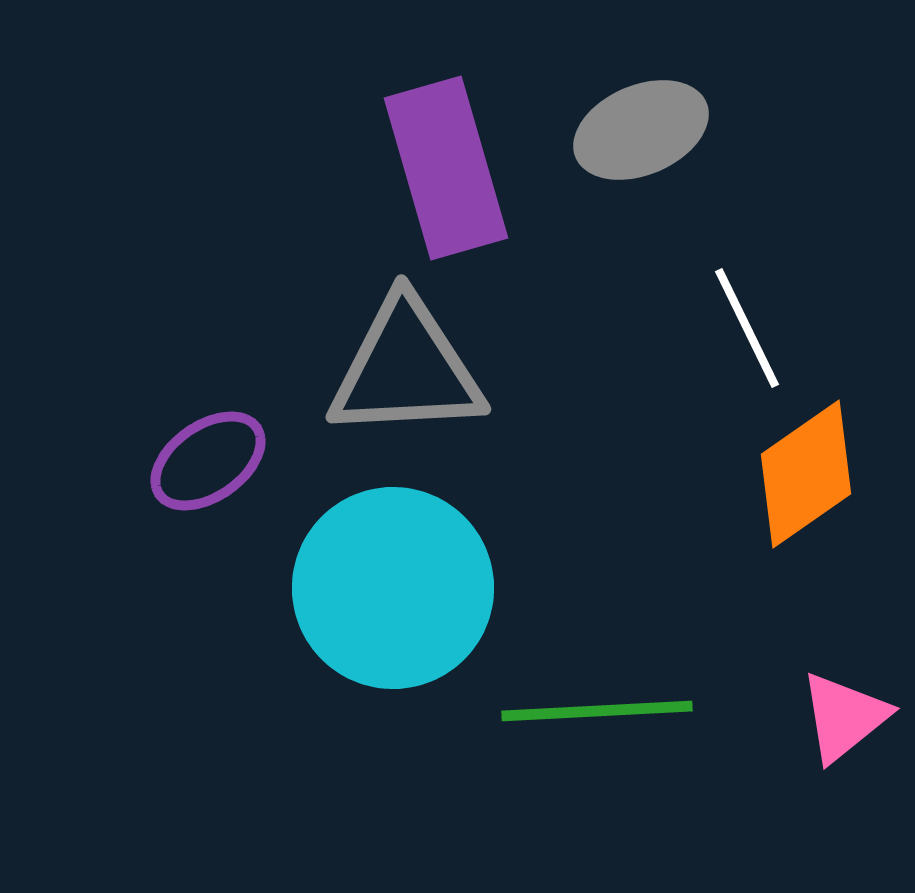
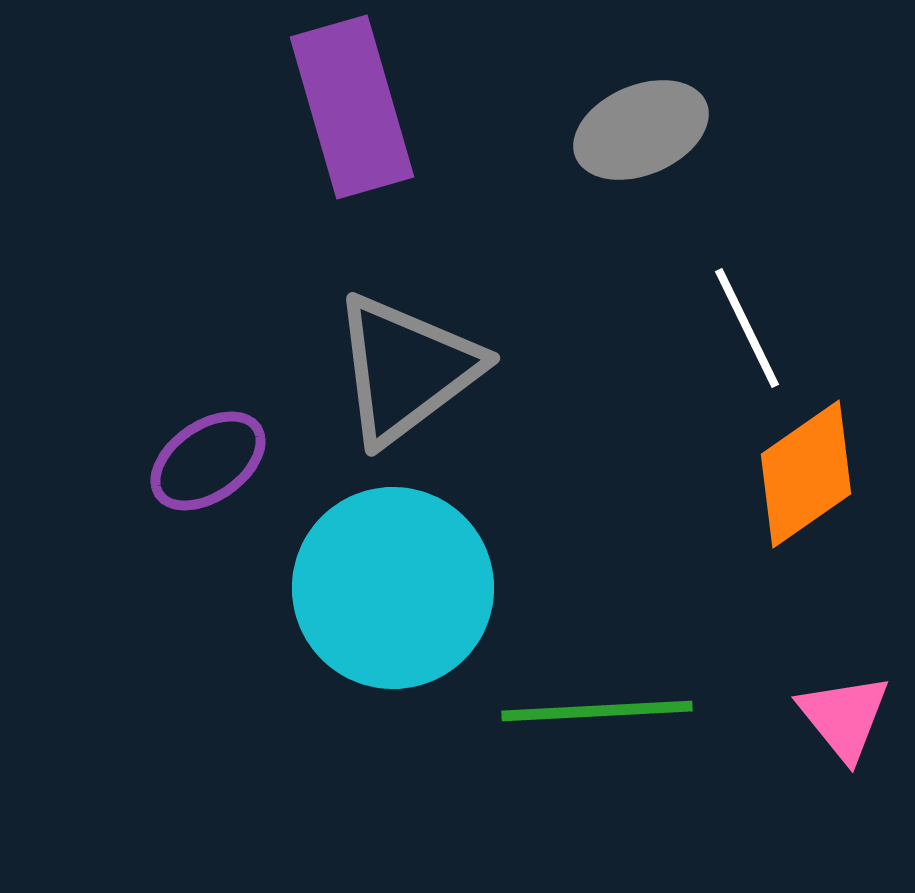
purple rectangle: moved 94 px left, 61 px up
gray triangle: rotated 34 degrees counterclockwise
pink triangle: rotated 30 degrees counterclockwise
